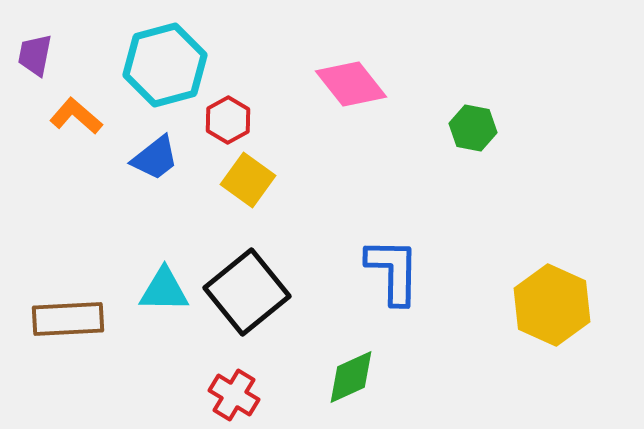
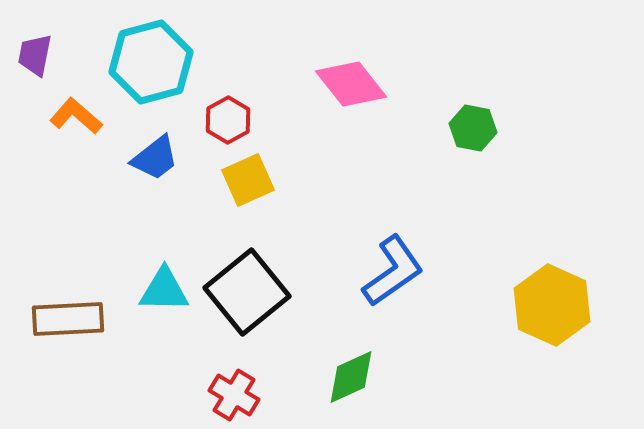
cyan hexagon: moved 14 px left, 3 px up
yellow square: rotated 30 degrees clockwise
blue L-shape: rotated 54 degrees clockwise
